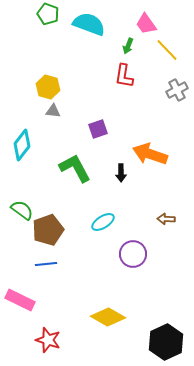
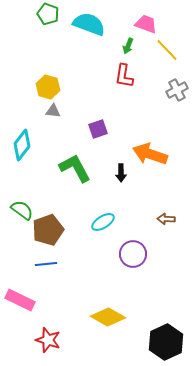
pink trapezoid: rotated 145 degrees clockwise
